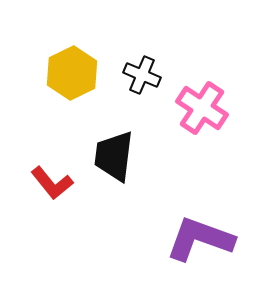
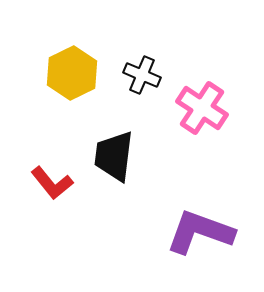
purple L-shape: moved 7 px up
